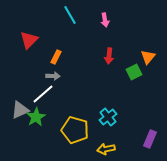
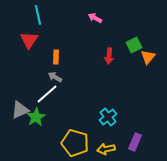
cyan line: moved 32 px left; rotated 18 degrees clockwise
pink arrow: moved 10 px left, 2 px up; rotated 128 degrees clockwise
red triangle: rotated 12 degrees counterclockwise
orange rectangle: rotated 24 degrees counterclockwise
green square: moved 27 px up
gray arrow: moved 2 px right, 1 px down; rotated 152 degrees counterclockwise
white line: moved 4 px right
yellow pentagon: moved 13 px down
purple rectangle: moved 15 px left, 3 px down
